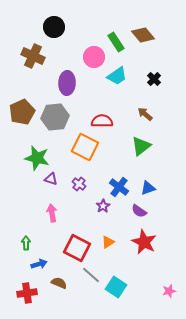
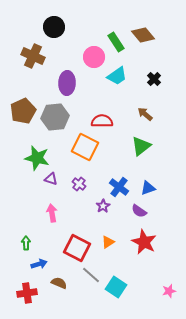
brown pentagon: moved 1 px right, 1 px up
